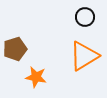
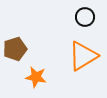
orange triangle: moved 1 px left
